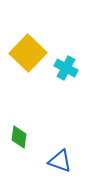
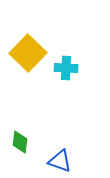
cyan cross: rotated 25 degrees counterclockwise
green diamond: moved 1 px right, 5 px down
